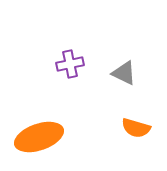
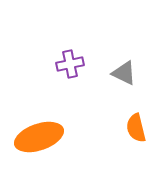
orange semicircle: rotated 60 degrees clockwise
